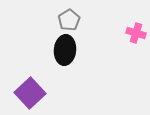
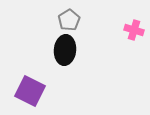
pink cross: moved 2 px left, 3 px up
purple square: moved 2 px up; rotated 20 degrees counterclockwise
